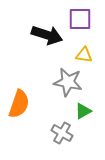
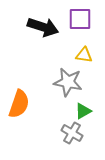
black arrow: moved 4 px left, 8 px up
gray cross: moved 10 px right
